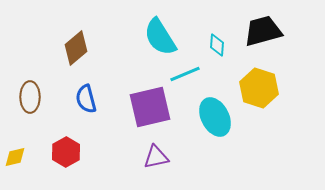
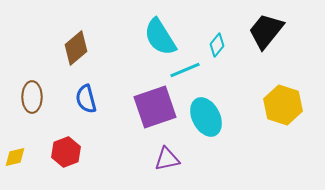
black trapezoid: moved 3 px right; rotated 36 degrees counterclockwise
cyan diamond: rotated 35 degrees clockwise
cyan line: moved 4 px up
yellow hexagon: moved 24 px right, 17 px down
brown ellipse: moved 2 px right
purple square: moved 5 px right; rotated 6 degrees counterclockwise
cyan ellipse: moved 9 px left
red hexagon: rotated 8 degrees clockwise
purple triangle: moved 11 px right, 2 px down
